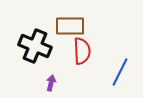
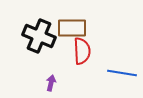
brown rectangle: moved 2 px right, 2 px down
black cross: moved 4 px right, 10 px up
blue line: moved 2 px right, 1 px down; rotated 72 degrees clockwise
